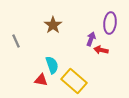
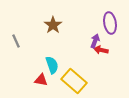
purple ellipse: rotated 15 degrees counterclockwise
purple arrow: moved 4 px right, 2 px down
